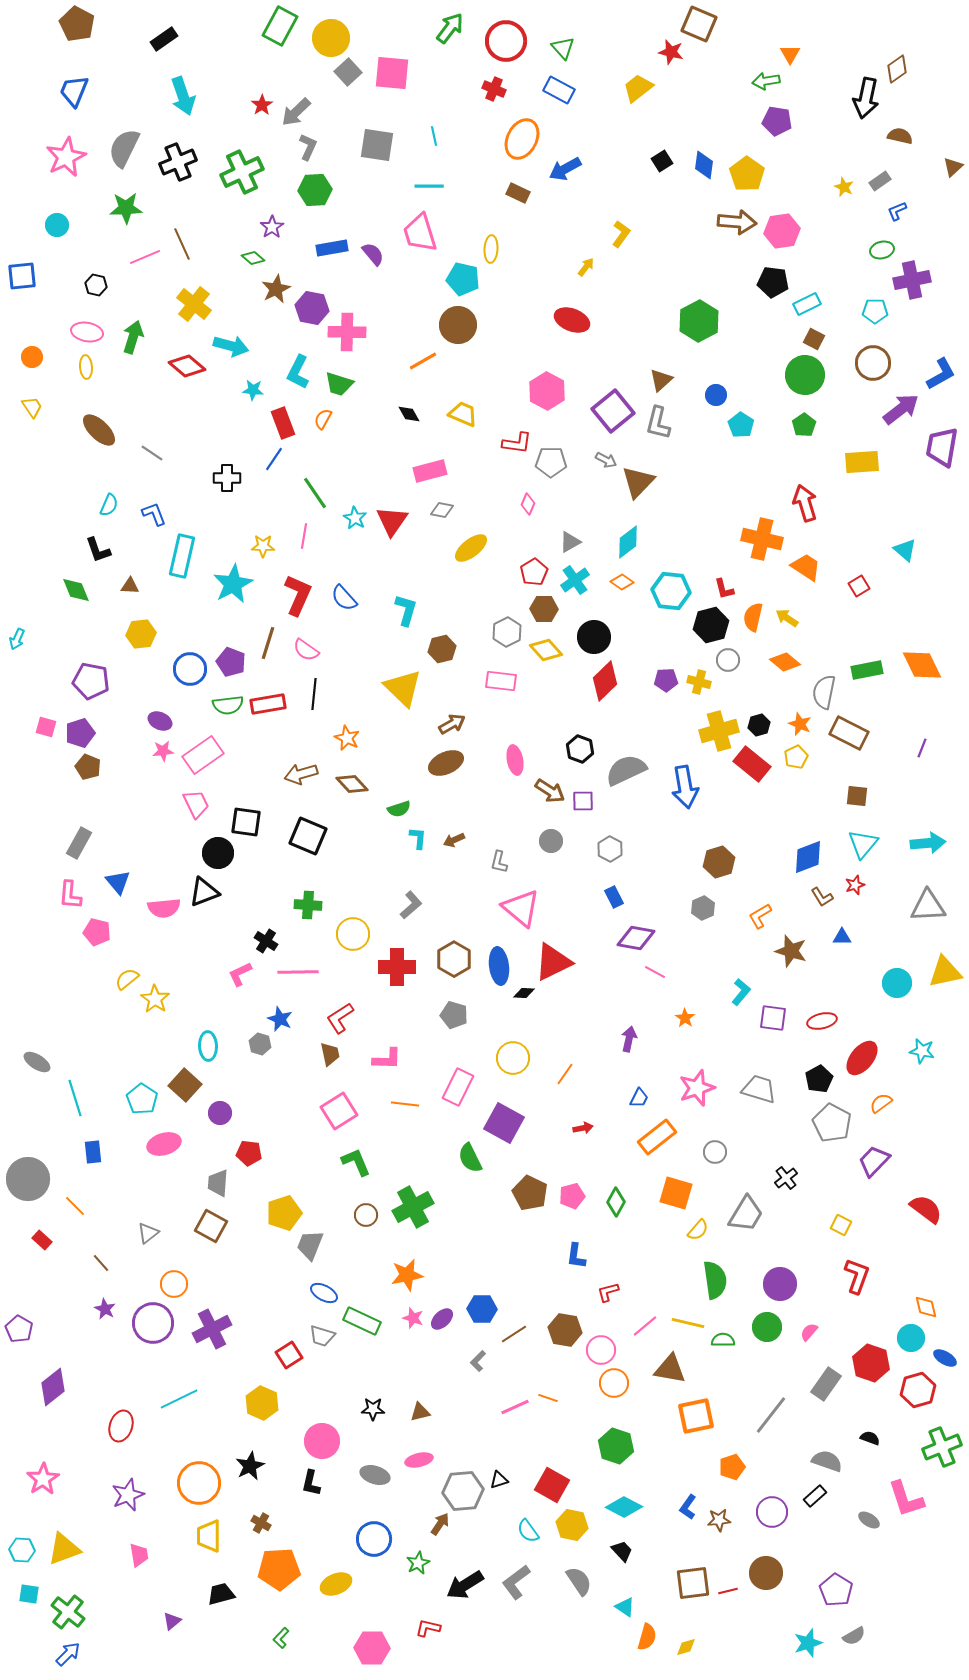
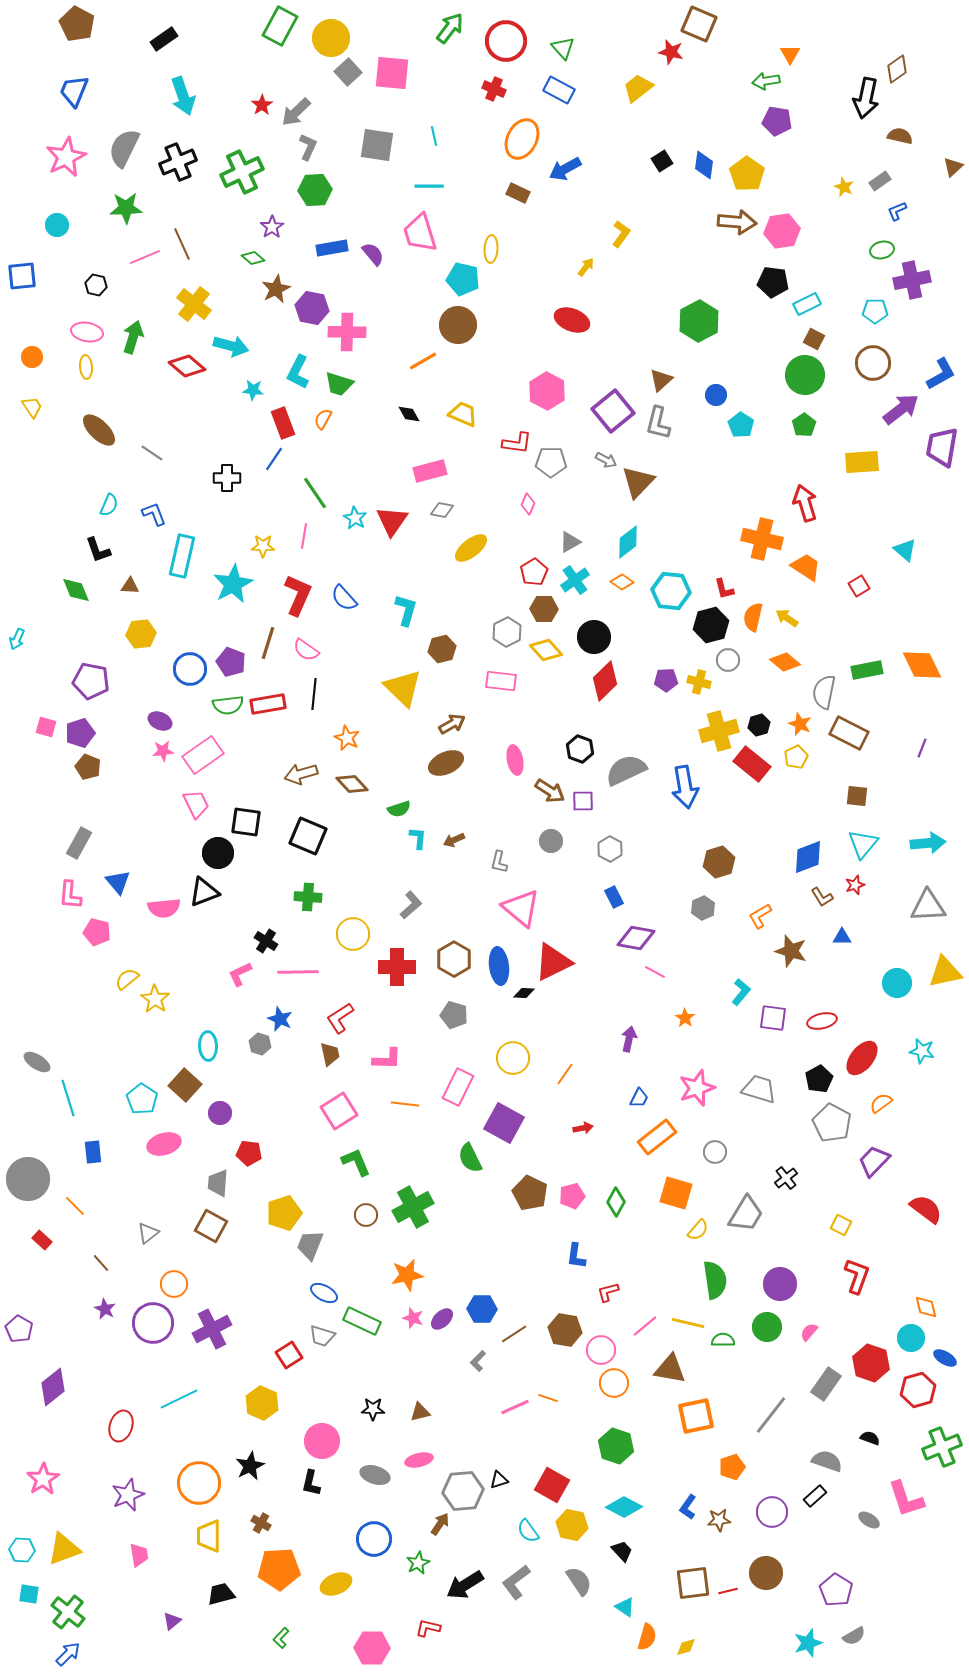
green cross at (308, 905): moved 8 px up
cyan line at (75, 1098): moved 7 px left
